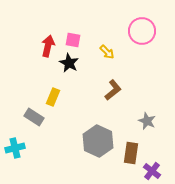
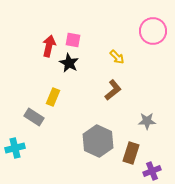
pink circle: moved 11 px right
red arrow: moved 1 px right
yellow arrow: moved 10 px right, 5 px down
gray star: rotated 24 degrees counterclockwise
brown rectangle: rotated 10 degrees clockwise
purple cross: rotated 30 degrees clockwise
